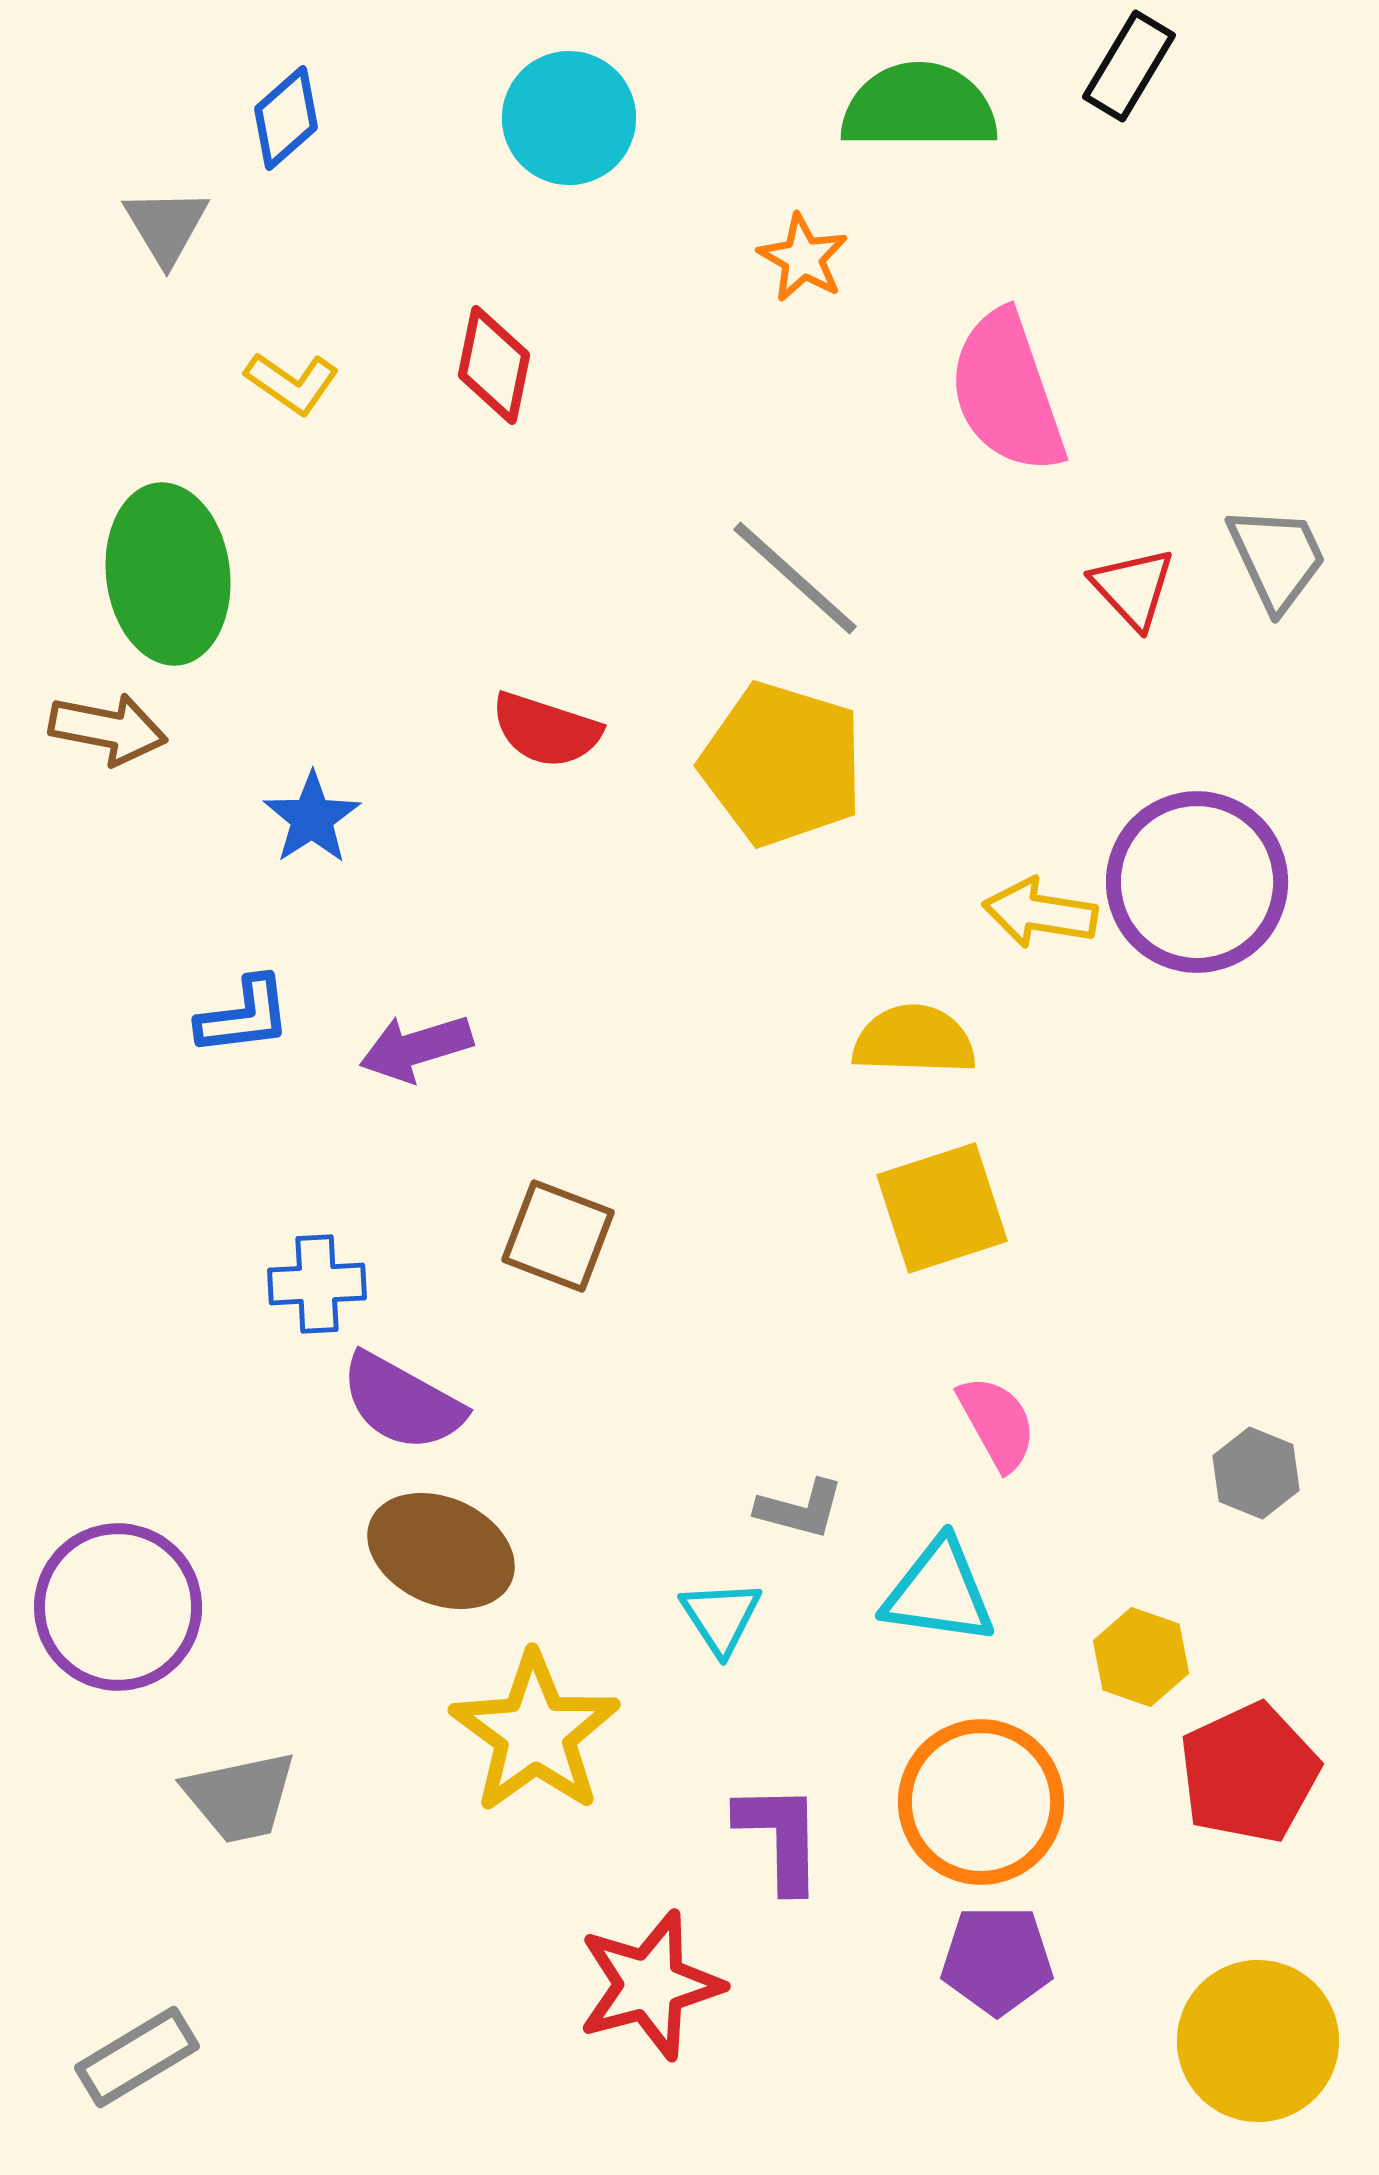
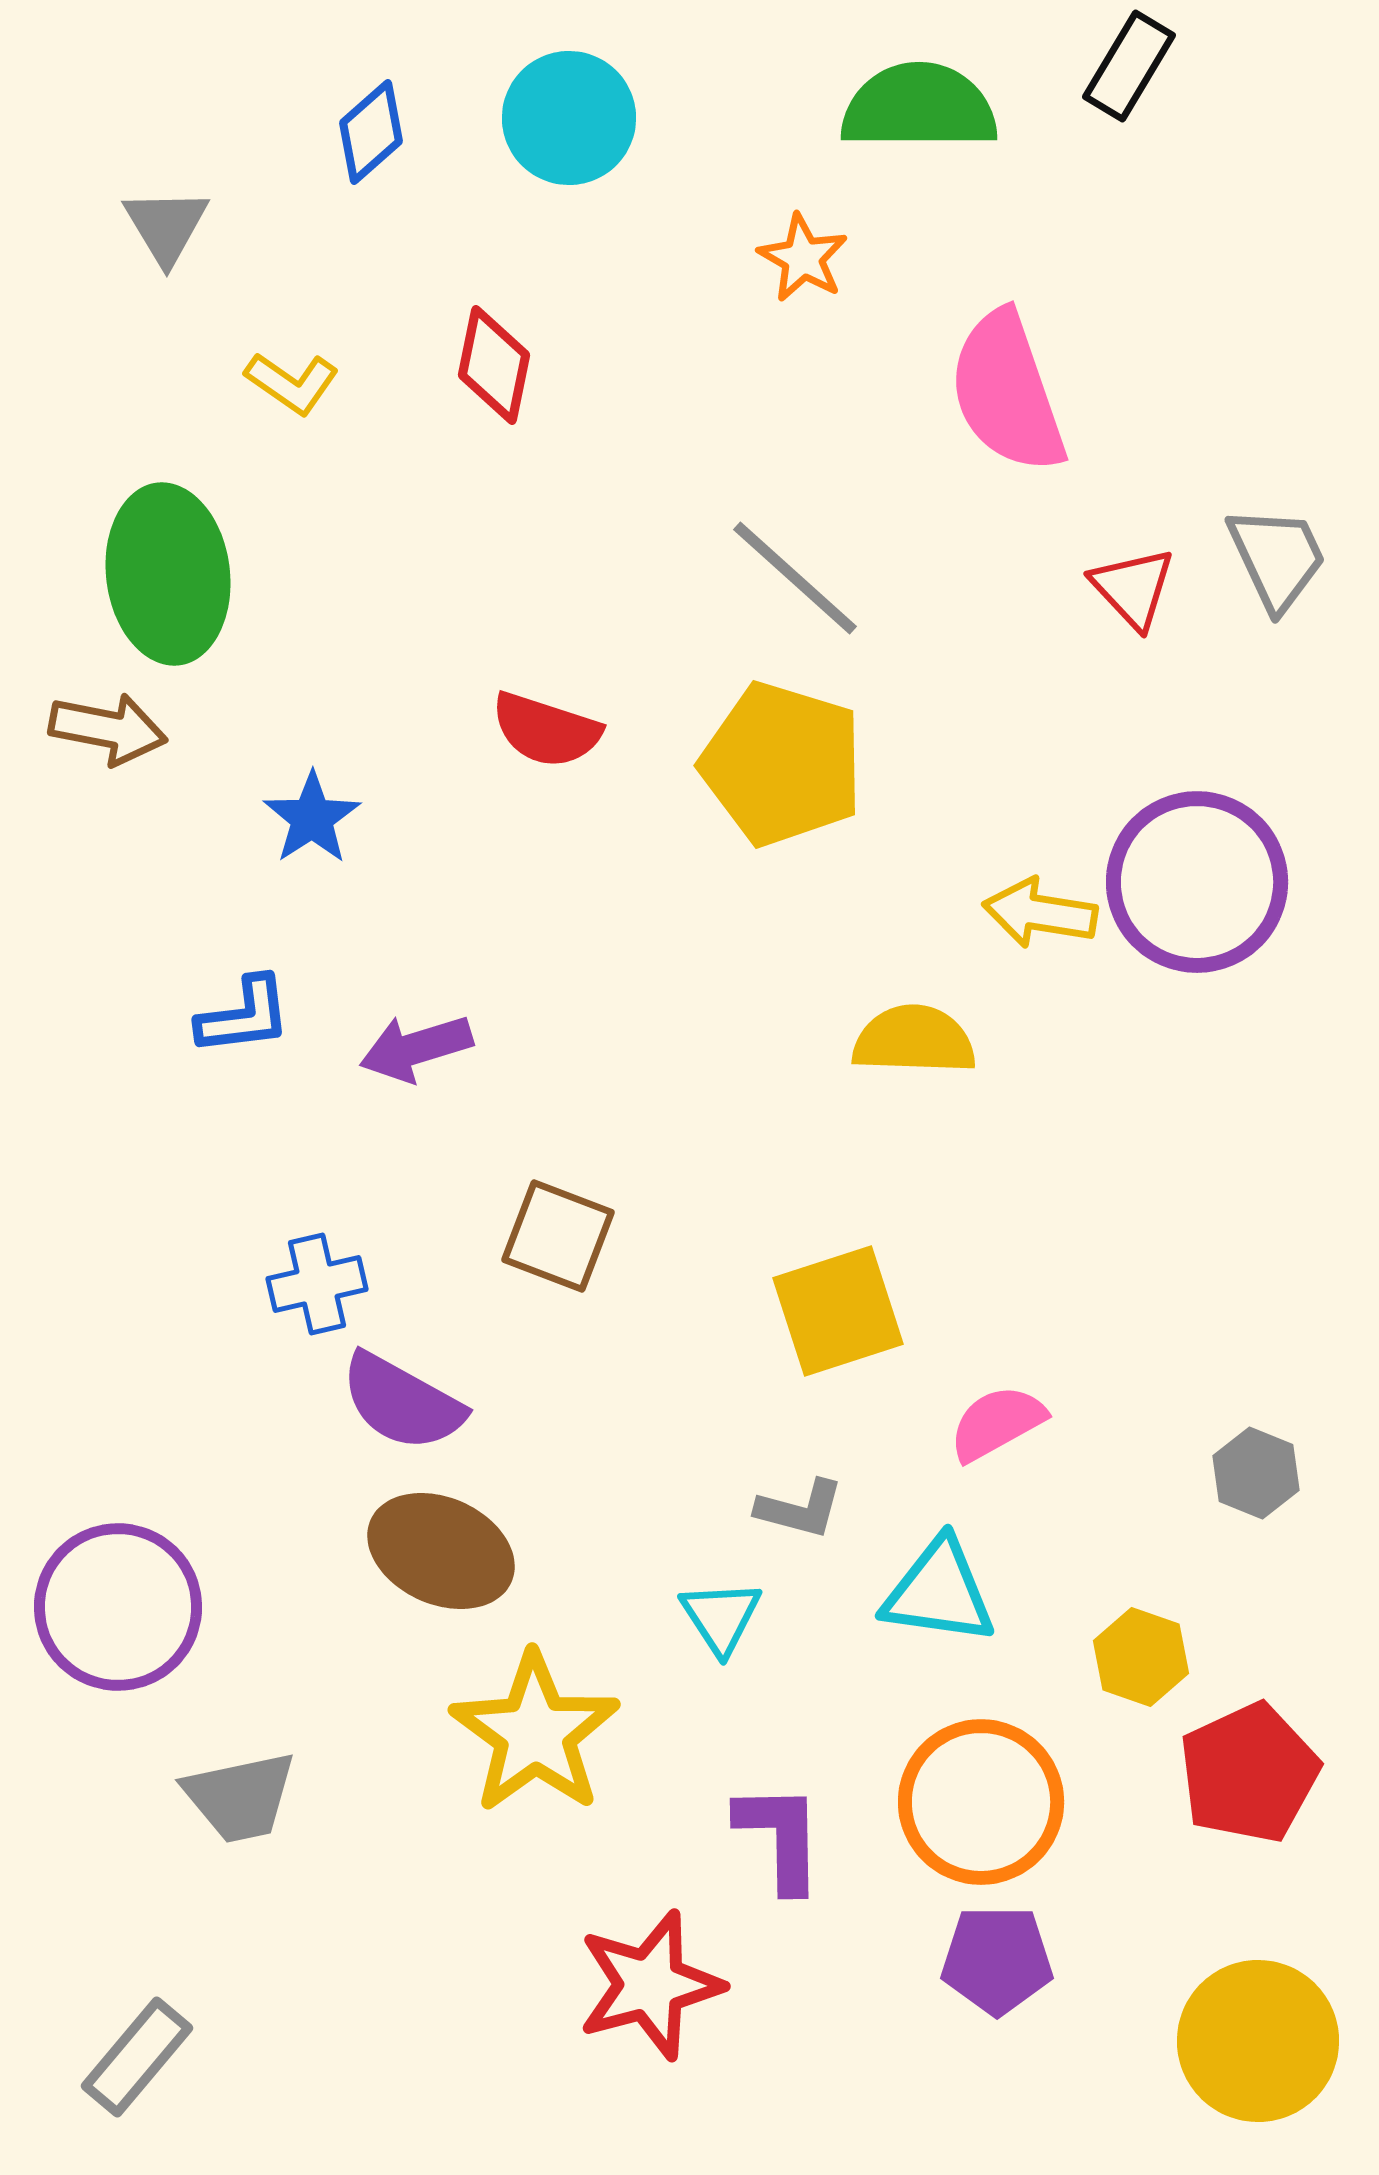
blue diamond at (286, 118): moved 85 px right, 14 px down
yellow square at (942, 1208): moved 104 px left, 103 px down
blue cross at (317, 1284): rotated 10 degrees counterclockwise
pink semicircle at (997, 1423): rotated 90 degrees counterclockwise
gray rectangle at (137, 2057): rotated 19 degrees counterclockwise
